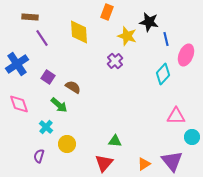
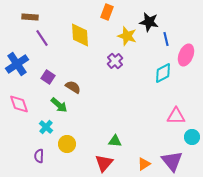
yellow diamond: moved 1 px right, 3 px down
cyan diamond: moved 1 px up; rotated 20 degrees clockwise
purple semicircle: rotated 16 degrees counterclockwise
